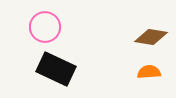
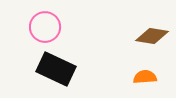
brown diamond: moved 1 px right, 1 px up
orange semicircle: moved 4 px left, 5 px down
